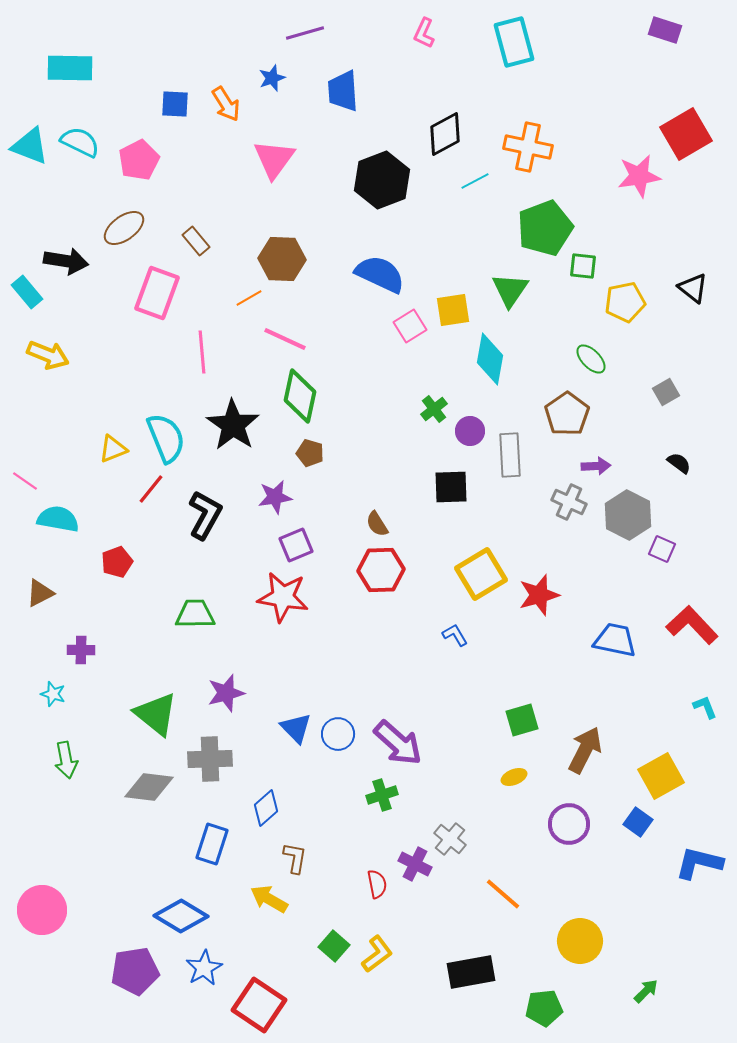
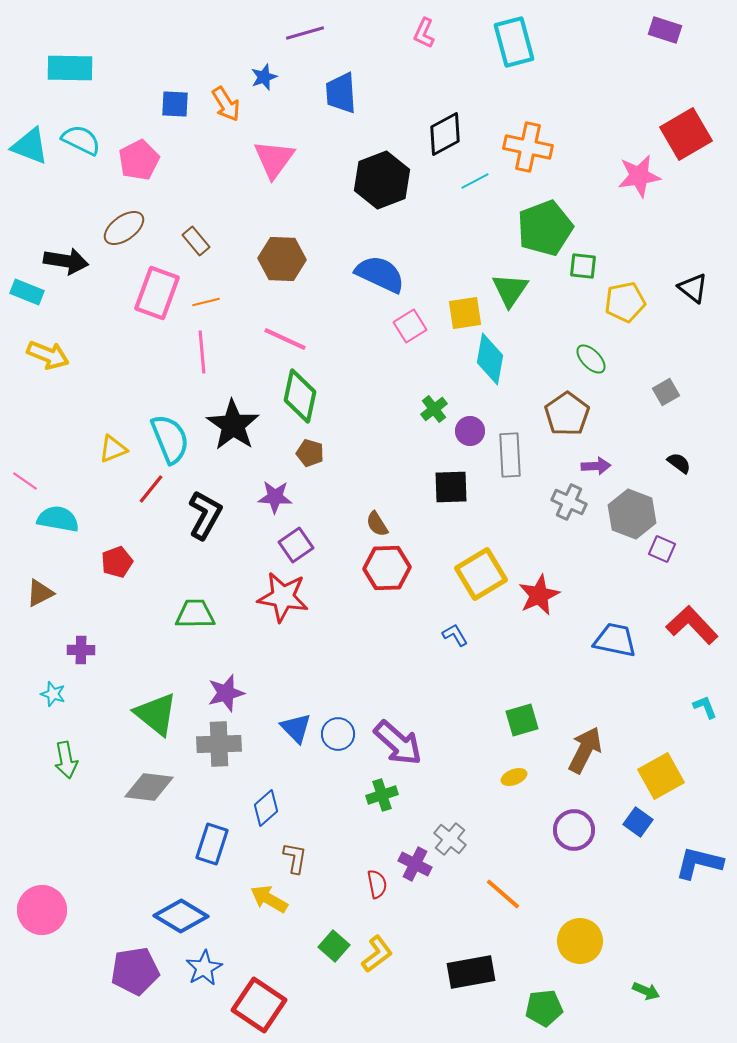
blue star at (272, 78): moved 8 px left, 1 px up
blue trapezoid at (343, 91): moved 2 px left, 2 px down
cyan semicircle at (80, 142): moved 1 px right, 2 px up
cyan rectangle at (27, 292): rotated 28 degrees counterclockwise
orange line at (249, 298): moved 43 px left, 4 px down; rotated 16 degrees clockwise
yellow square at (453, 310): moved 12 px right, 3 px down
cyan semicircle at (166, 438): moved 4 px right, 1 px down
purple star at (275, 497): rotated 12 degrees clockwise
gray hexagon at (628, 515): moved 4 px right, 1 px up; rotated 6 degrees counterclockwise
purple square at (296, 545): rotated 12 degrees counterclockwise
red hexagon at (381, 570): moved 6 px right, 2 px up
red star at (539, 595): rotated 9 degrees counterclockwise
gray cross at (210, 759): moved 9 px right, 15 px up
purple circle at (569, 824): moved 5 px right, 6 px down
green arrow at (646, 991): rotated 68 degrees clockwise
